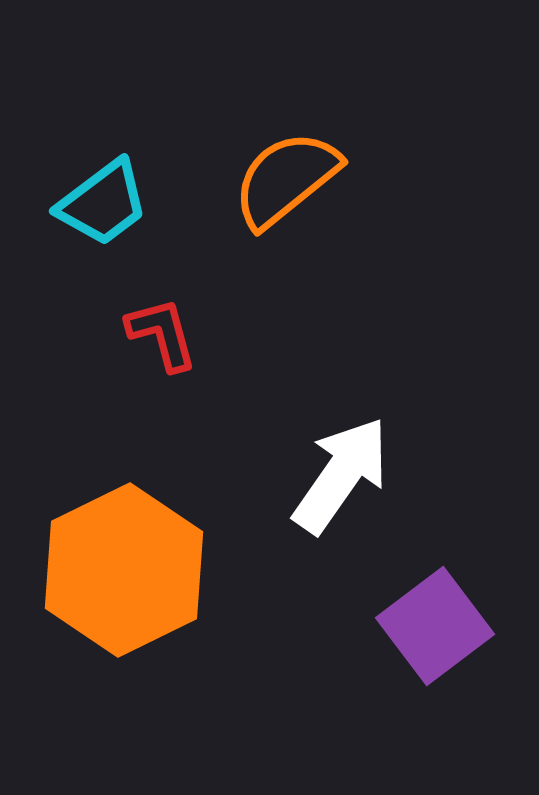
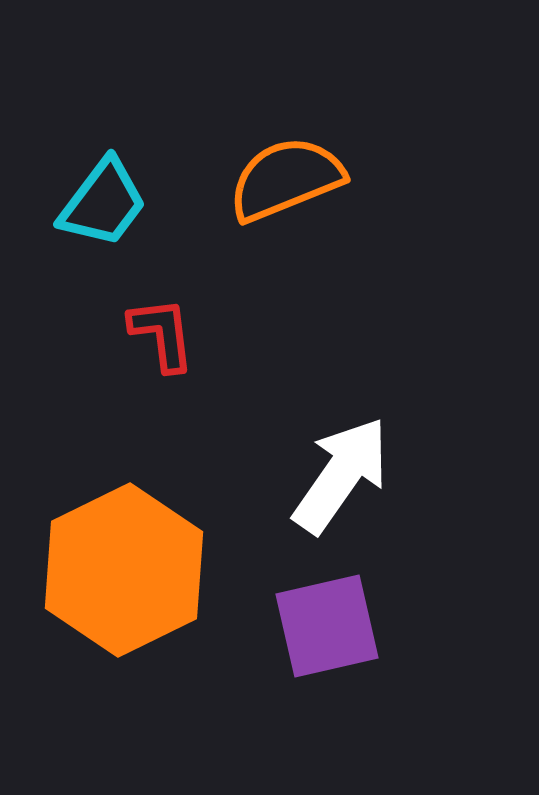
orange semicircle: rotated 17 degrees clockwise
cyan trapezoid: rotated 16 degrees counterclockwise
red L-shape: rotated 8 degrees clockwise
purple square: moved 108 px left; rotated 24 degrees clockwise
